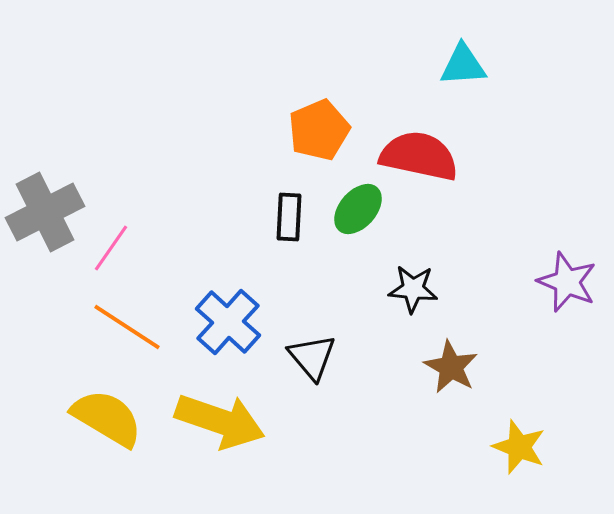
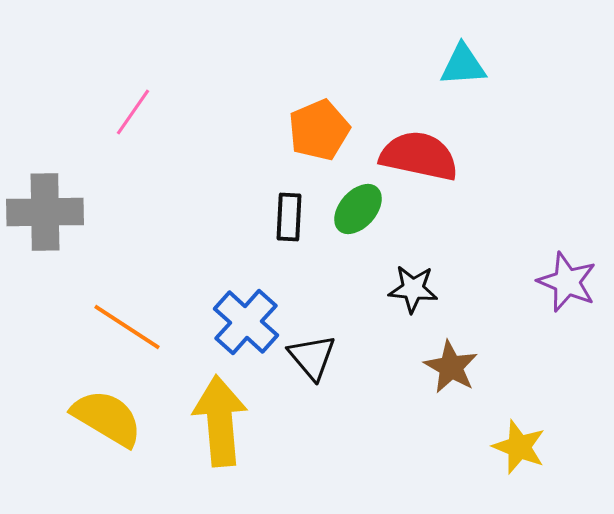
gray cross: rotated 26 degrees clockwise
pink line: moved 22 px right, 136 px up
blue cross: moved 18 px right
yellow arrow: rotated 114 degrees counterclockwise
